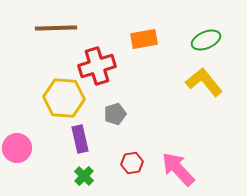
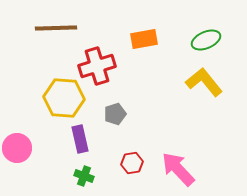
green cross: rotated 24 degrees counterclockwise
